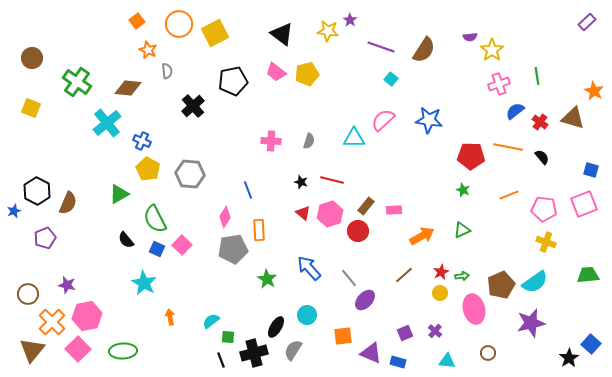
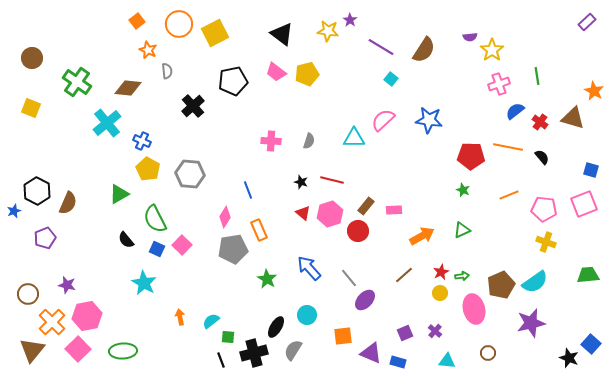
purple line at (381, 47): rotated 12 degrees clockwise
orange rectangle at (259, 230): rotated 20 degrees counterclockwise
orange arrow at (170, 317): moved 10 px right
black star at (569, 358): rotated 18 degrees counterclockwise
